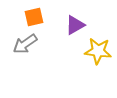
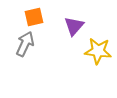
purple triangle: moved 1 px left, 1 px down; rotated 20 degrees counterclockwise
gray arrow: rotated 150 degrees clockwise
